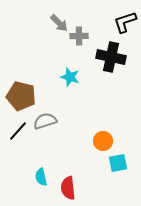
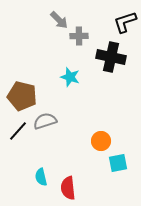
gray arrow: moved 3 px up
brown pentagon: moved 1 px right
orange circle: moved 2 px left
